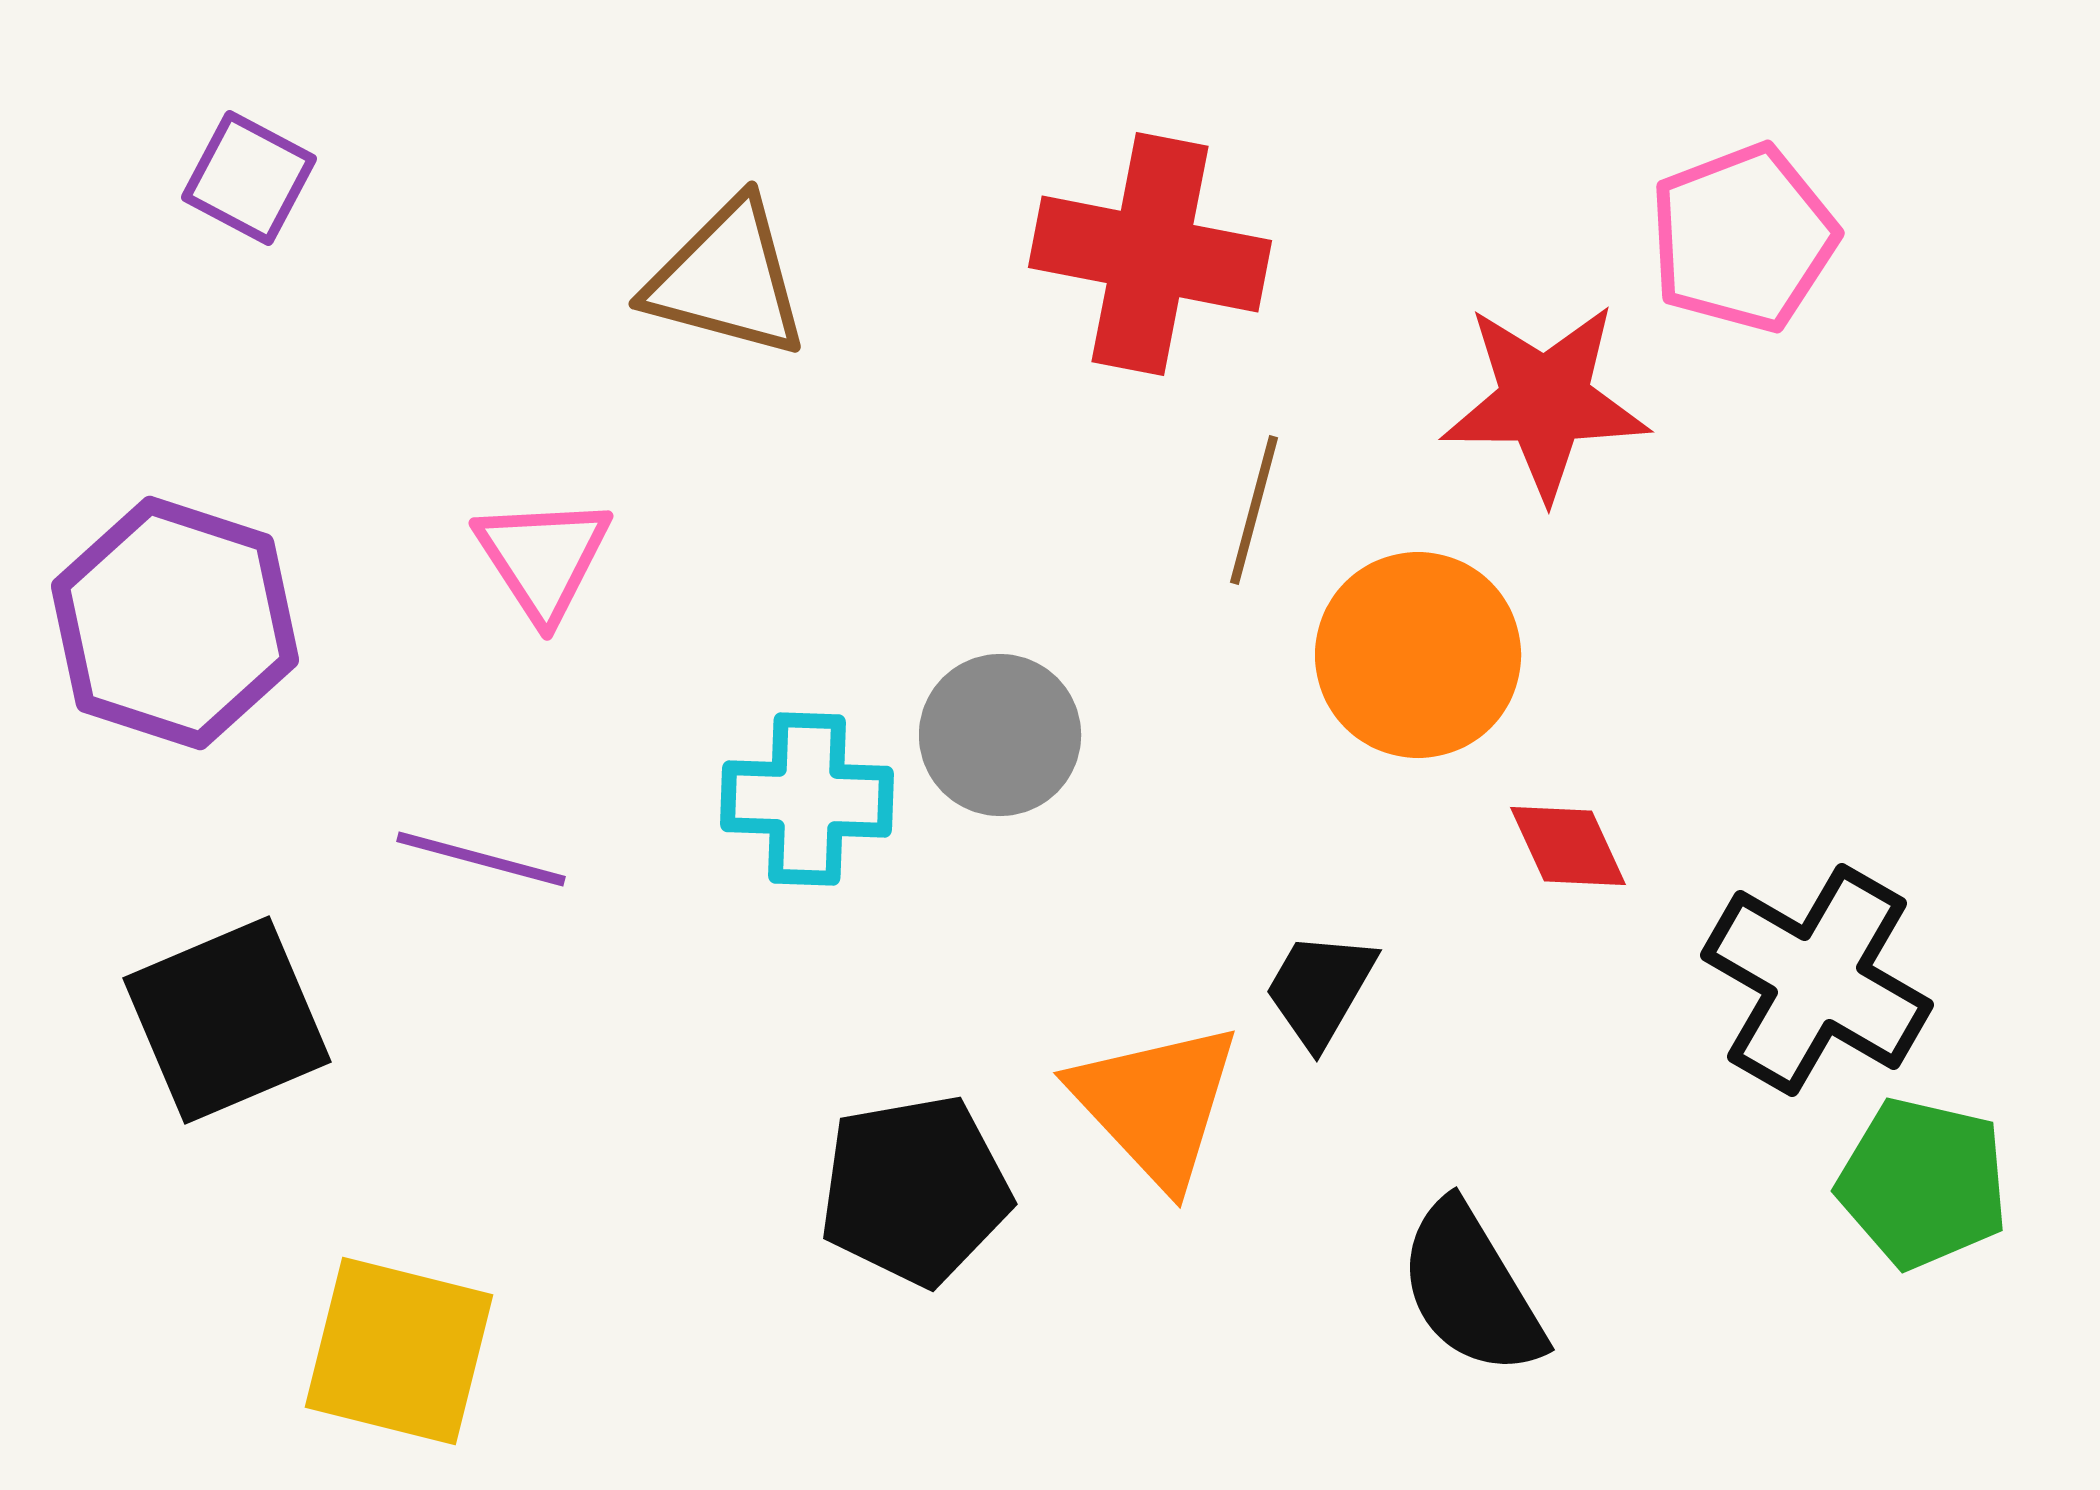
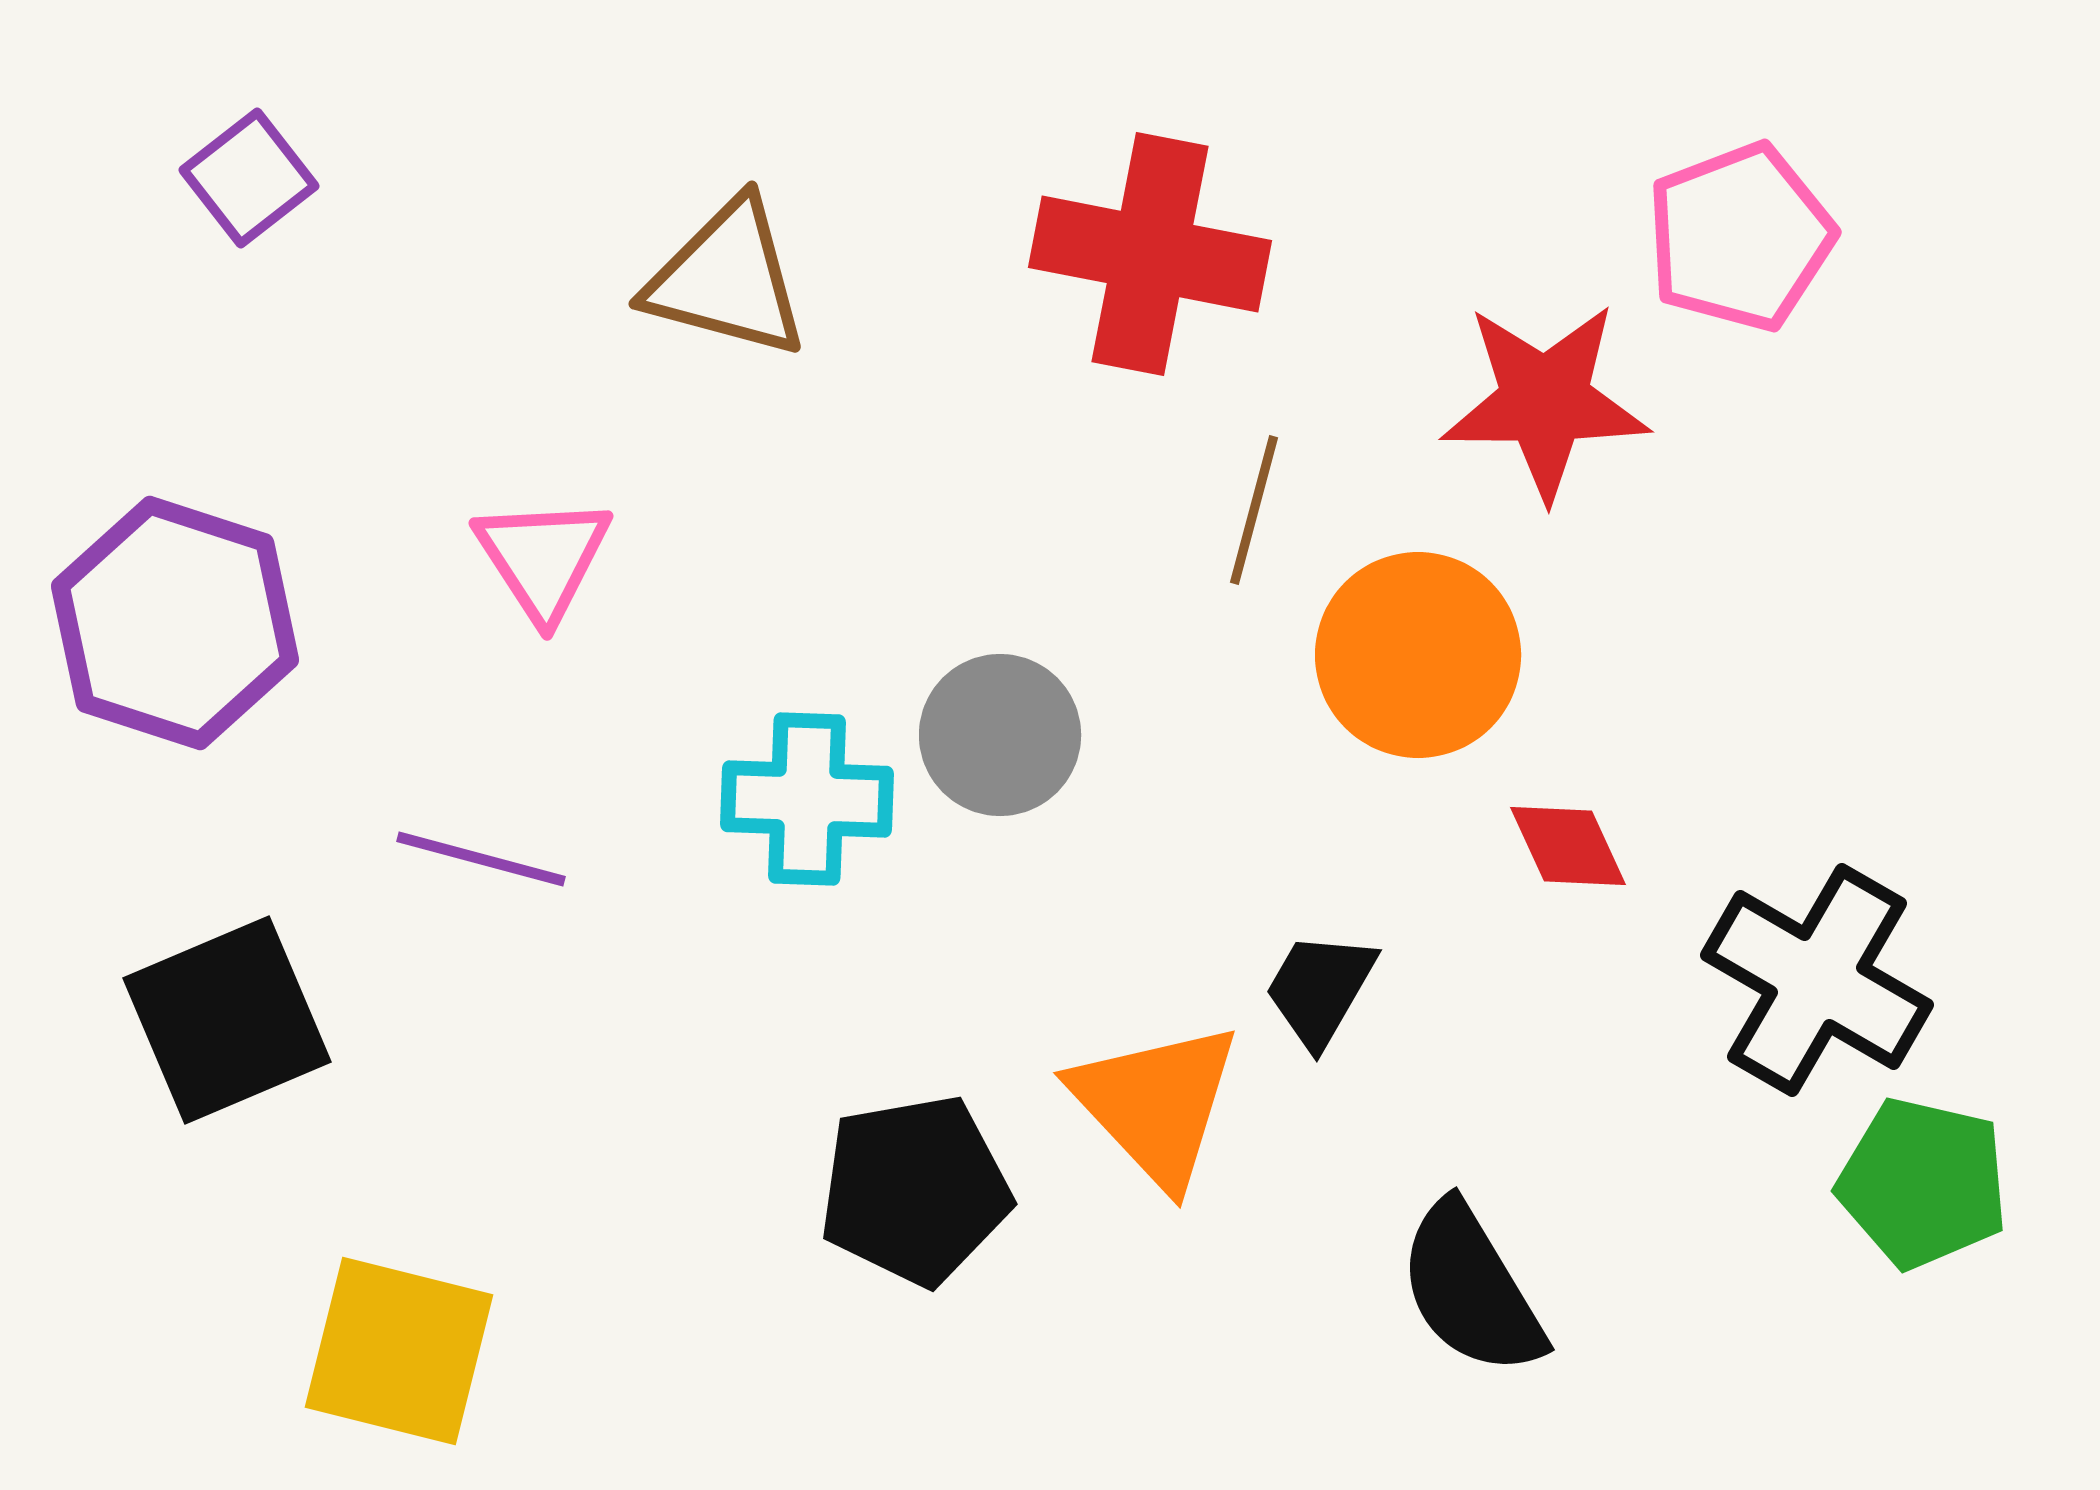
purple square: rotated 24 degrees clockwise
pink pentagon: moved 3 px left, 1 px up
